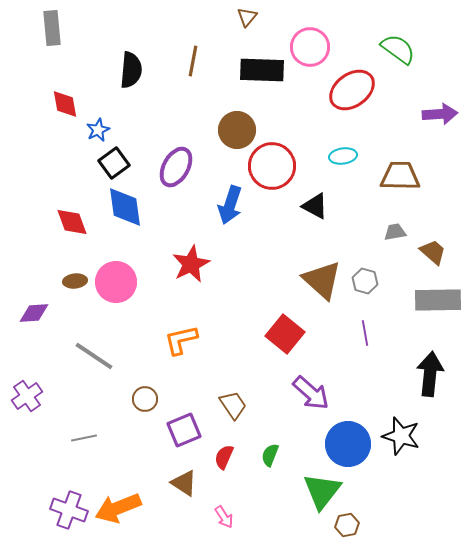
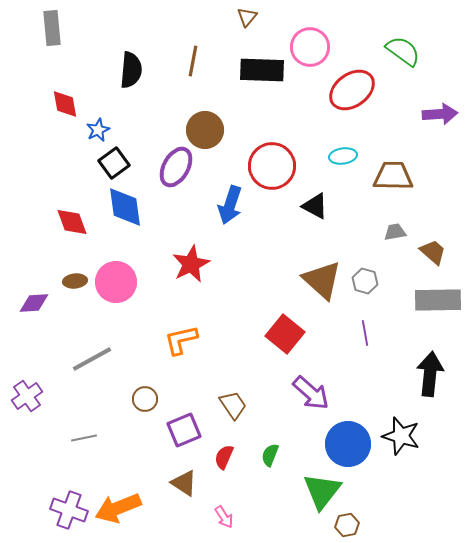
green semicircle at (398, 49): moved 5 px right, 2 px down
brown circle at (237, 130): moved 32 px left
brown trapezoid at (400, 176): moved 7 px left
purple diamond at (34, 313): moved 10 px up
gray line at (94, 356): moved 2 px left, 3 px down; rotated 63 degrees counterclockwise
